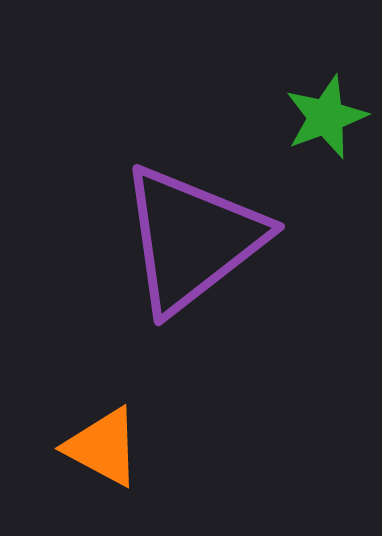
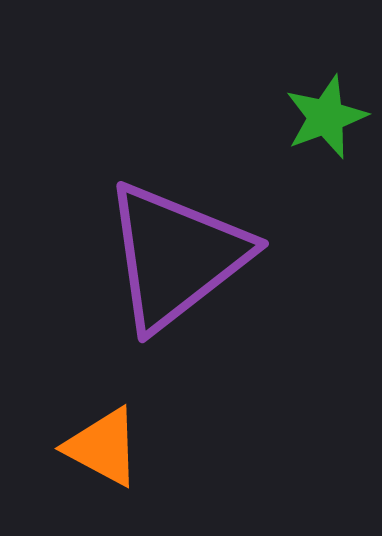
purple triangle: moved 16 px left, 17 px down
